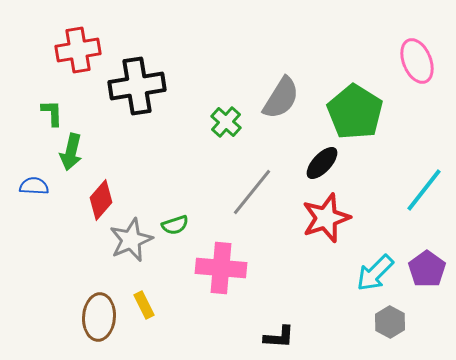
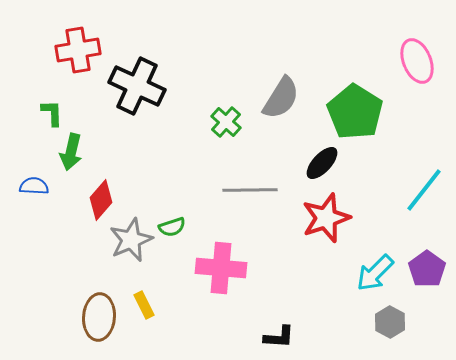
black cross: rotated 34 degrees clockwise
gray line: moved 2 px left, 2 px up; rotated 50 degrees clockwise
green semicircle: moved 3 px left, 2 px down
